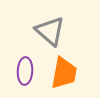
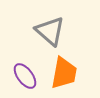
purple ellipse: moved 5 px down; rotated 40 degrees counterclockwise
